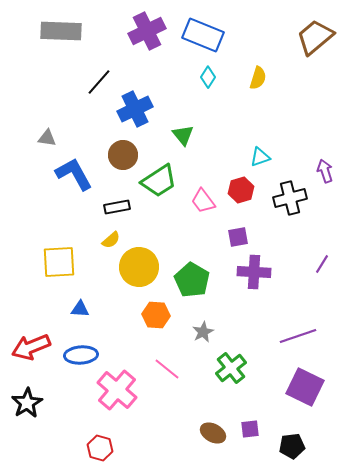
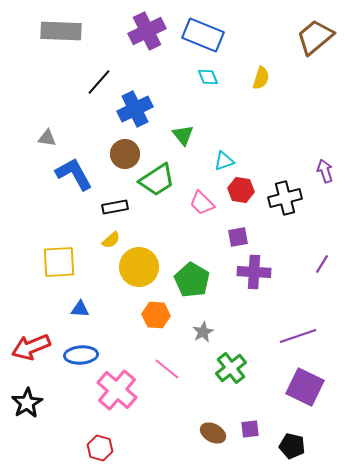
cyan diamond at (208, 77): rotated 55 degrees counterclockwise
yellow semicircle at (258, 78): moved 3 px right
brown circle at (123, 155): moved 2 px right, 1 px up
cyan triangle at (260, 157): moved 36 px left, 4 px down
green trapezoid at (159, 181): moved 2 px left, 1 px up
red hexagon at (241, 190): rotated 25 degrees clockwise
black cross at (290, 198): moved 5 px left
pink trapezoid at (203, 201): moved 1 px left, 2 px down; rotated 8 degrees counterclockwise
black rectangle at (117, 207): moved 2 px left
black pentagon at (292, 446): rotated 20 degrees clockwise
